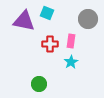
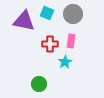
gray circle: moved 15 px left, 5 px up
cyan star: moved 6 px left
